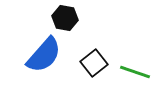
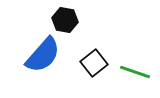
black hexagon: moved 2 px down
blue semicircle: moved 1 px left
